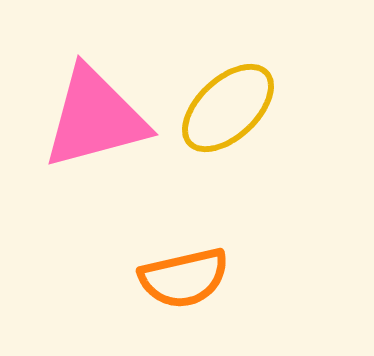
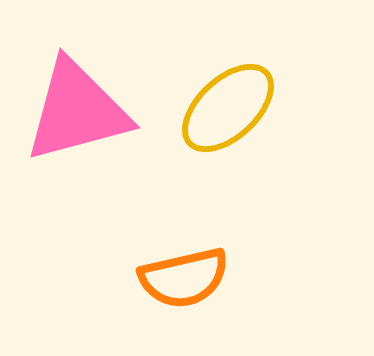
pink triangle: moved 18 px left, 7 px up
